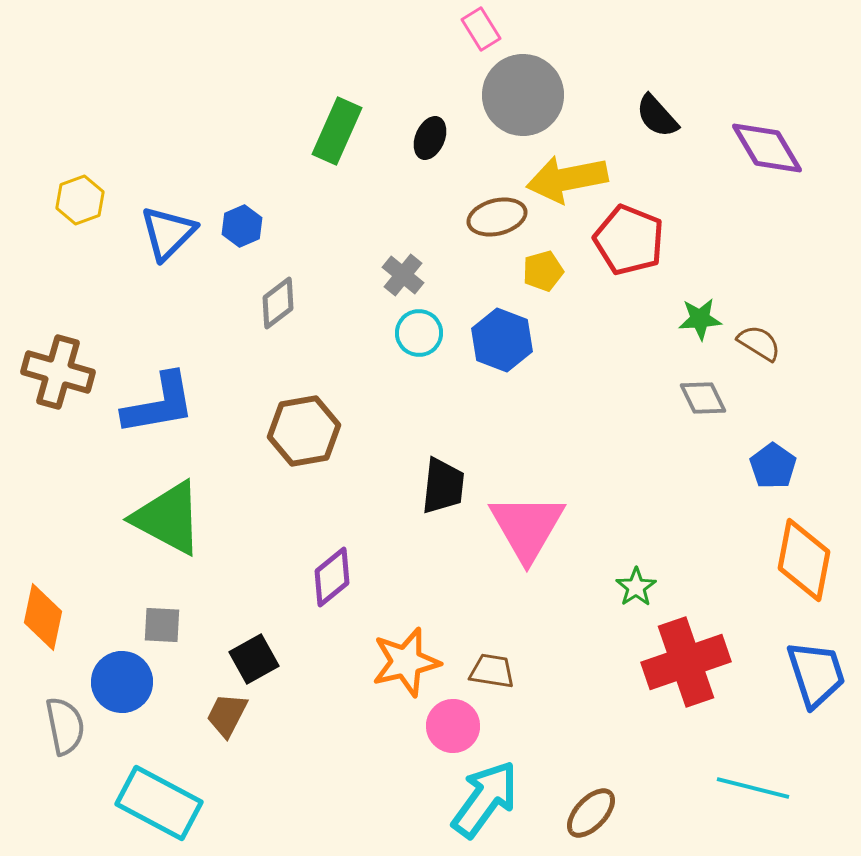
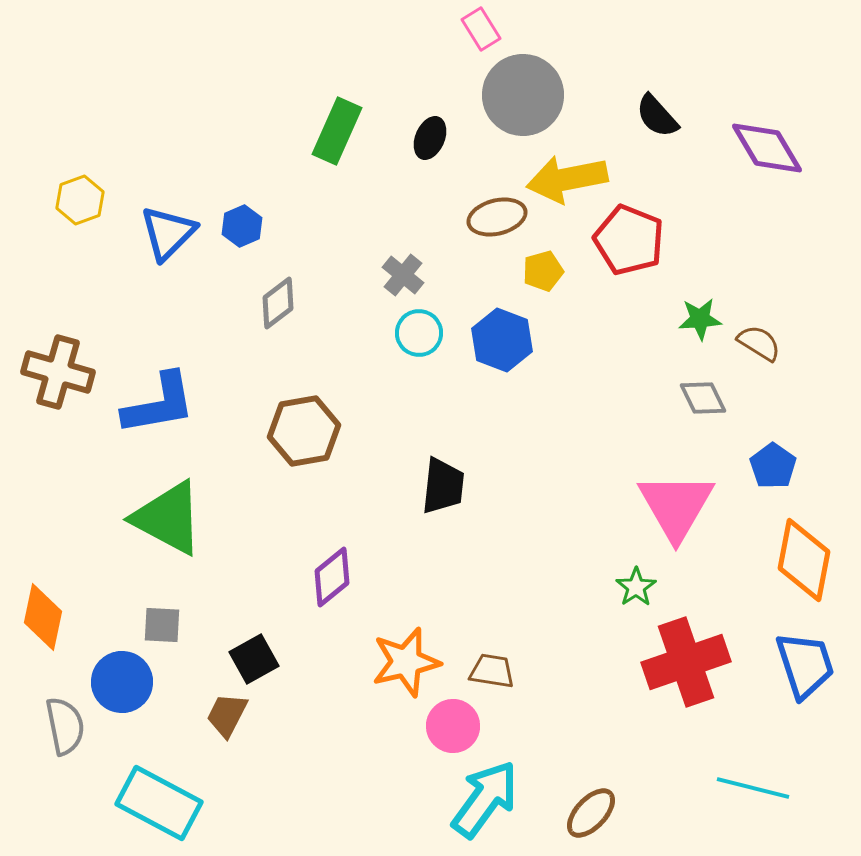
pink triangle at (527, 527): moved 149 px right, 21 px up
blue trapezoid at (816, 674): moved 11 px left, 9 px up
